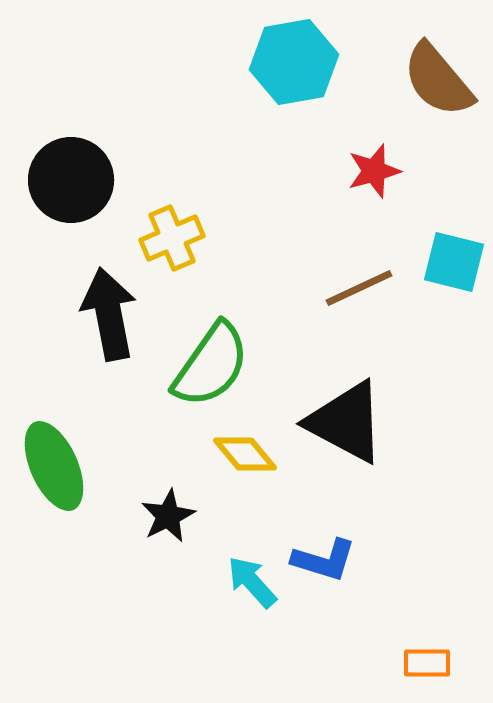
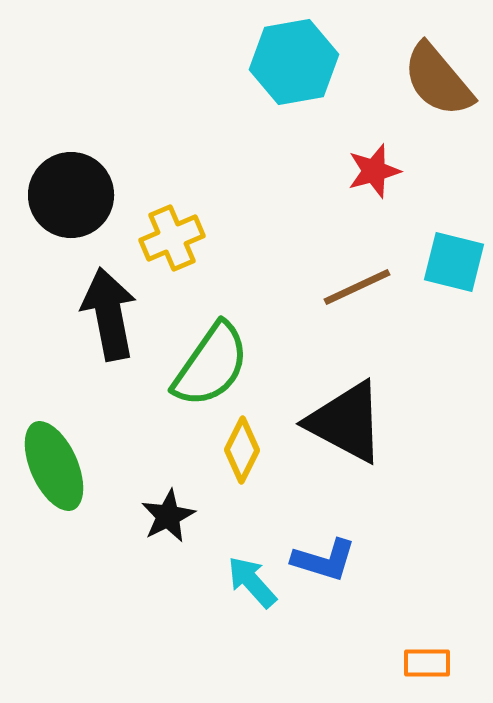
black circle: moved 15 px down
brown line: moved 2 px left, 1 px up
yellow diamond: moved 3 px left, 4 px up; rotated 66 degrees clockwise
